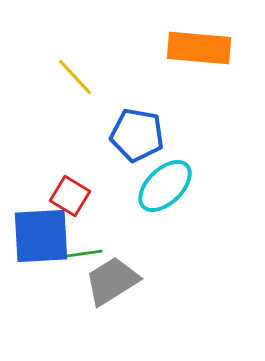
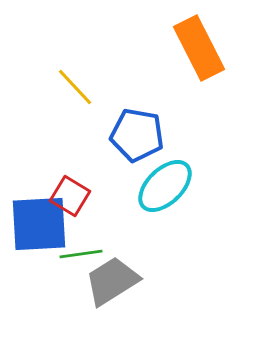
orange rectangle: rotated 58 degrees clockwise
yellow line: moved 10 px down
blue square: moved 2 px left, 12 px up
